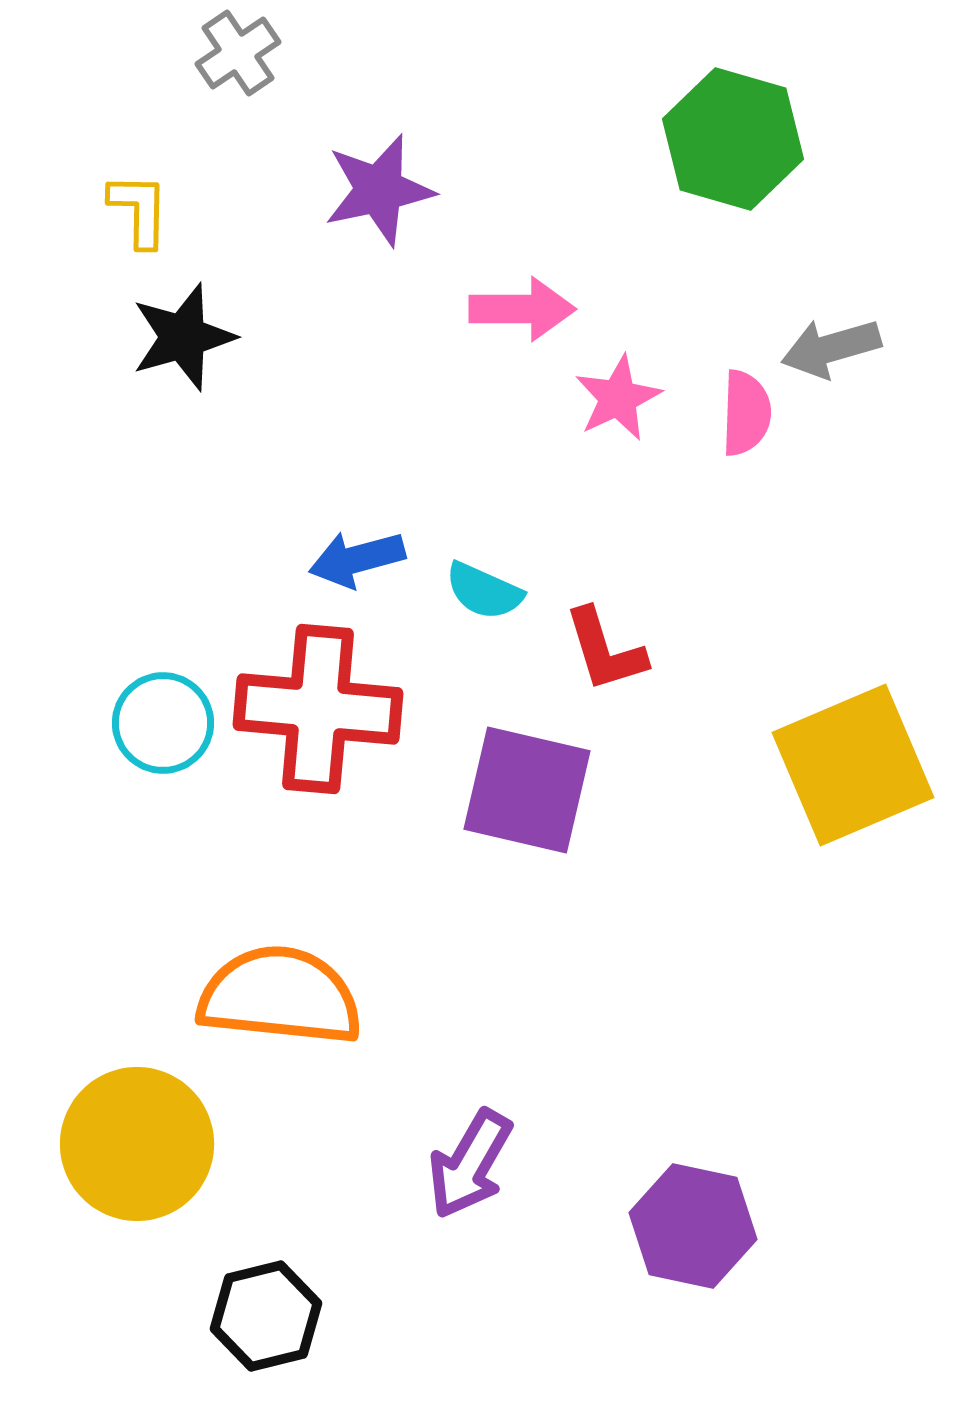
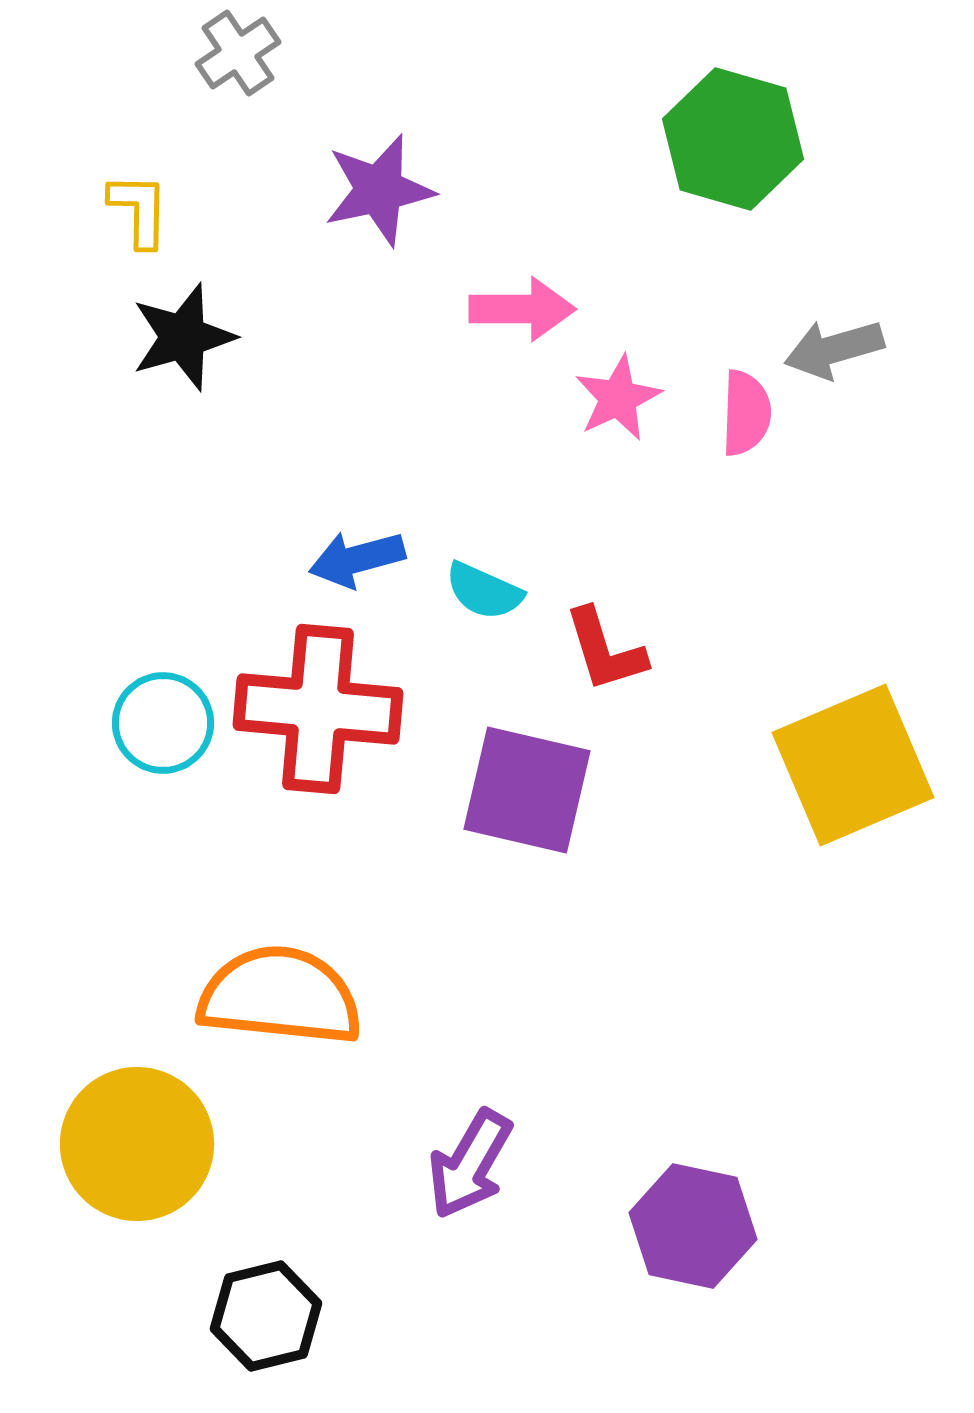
gray arrow: moved 3 px right, 1 px down
